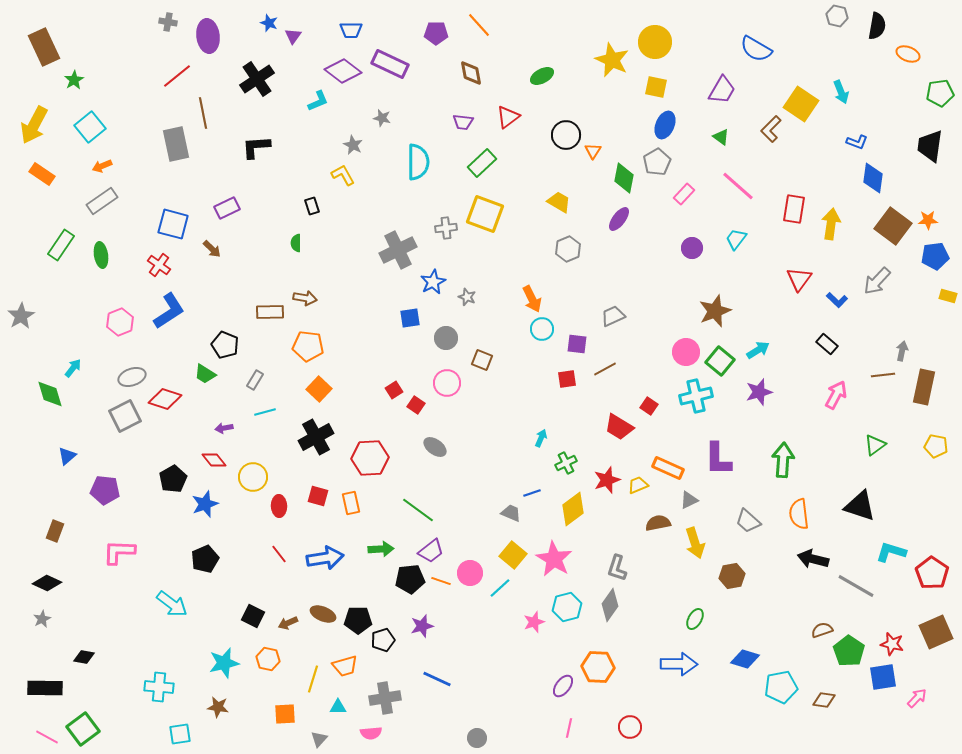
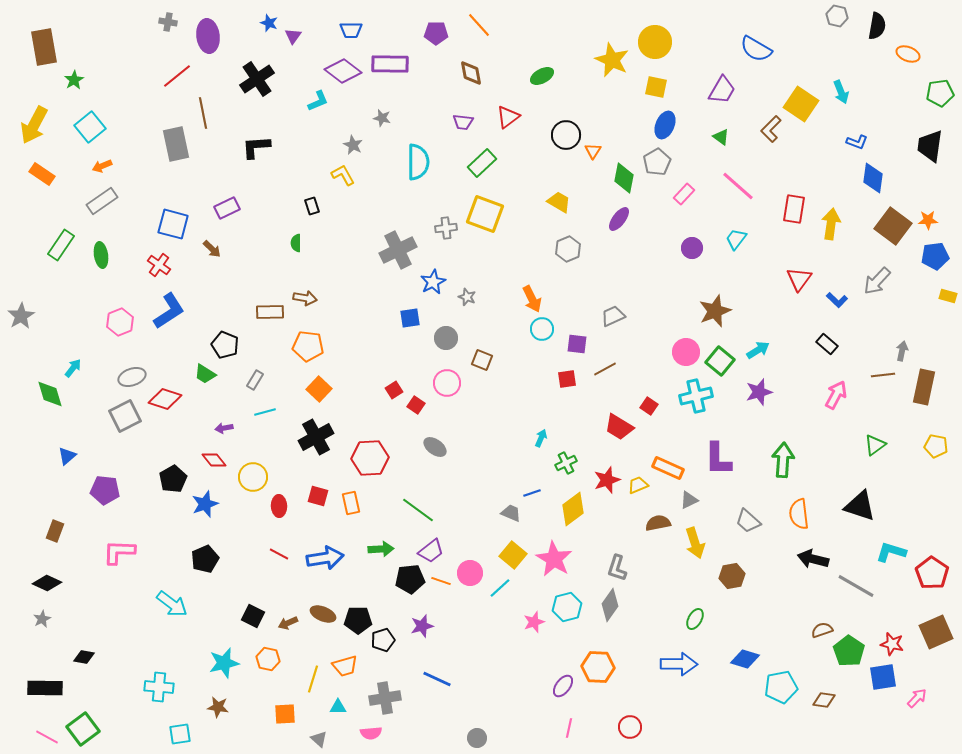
brown rectangle at (44, 47): rotated 15 degrees clockwise
purple rectangle at (390, 64): rotated 24 degrees counterclockwise
red line at (279, 554): rotated 24 degrees counterclockwise
gray triangle at (319, 739): rotated 30 degrees counterclockwise
